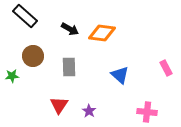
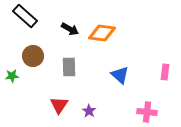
pink rectangle: moved 1 px left, 4 px down; rotated 35 degrees clockwise
